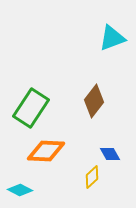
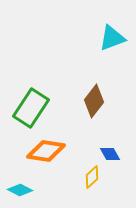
orange diamond: rotated 6 degrees clockwise
